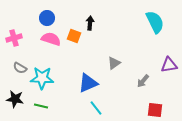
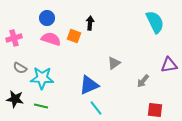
blue triangle: moved 1 px right, 2 px down
